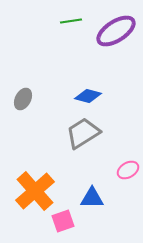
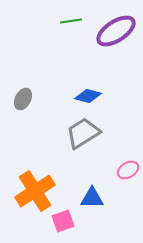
orange cross: rotated 9 degrees clockwise
